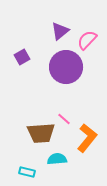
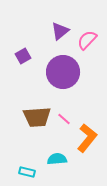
purple square: moved 1 px right, 1 px up
purple circle: moved 3 px left, 5 px down
brown trapezoid: moved 4 px left, 16 px up
